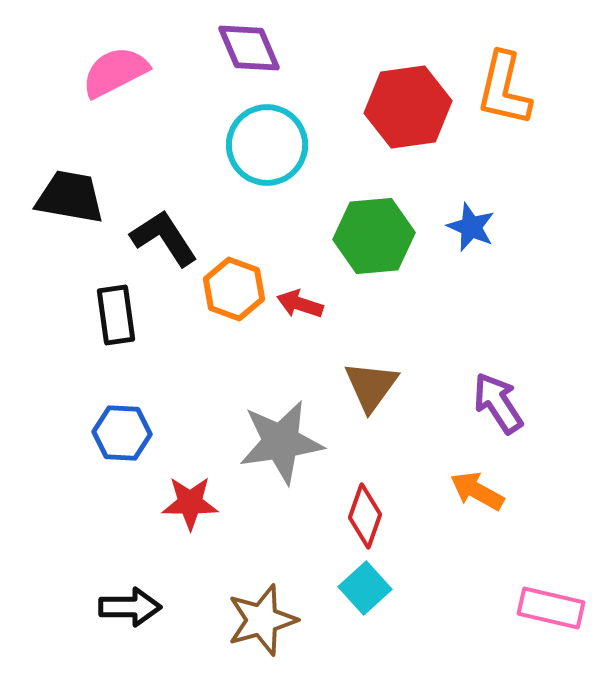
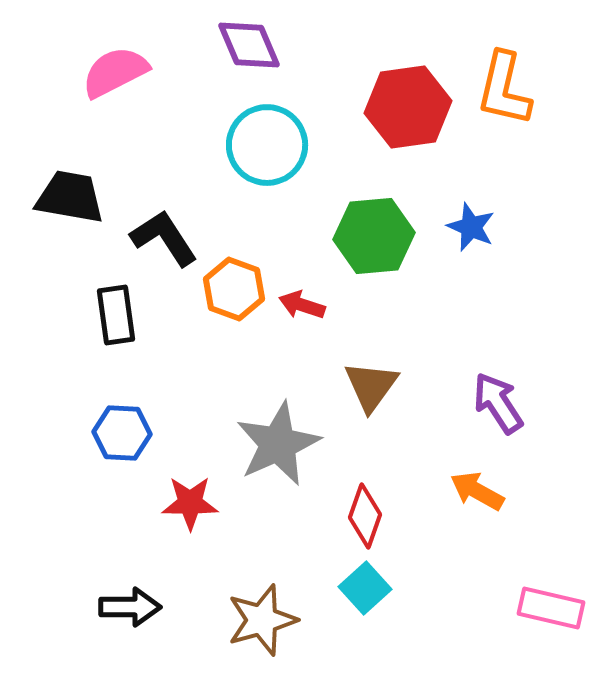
purple diamond: moved 3 px up
red arrow: moved 2 px right, 1 px down
gray star: moved 3 px left, 2 px down; rotated 16 degrees counterclockwise
